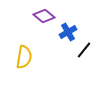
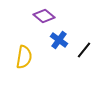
blue cross: moved 9 px left, 8 px down; rotated 24 degrees counterclockwise
